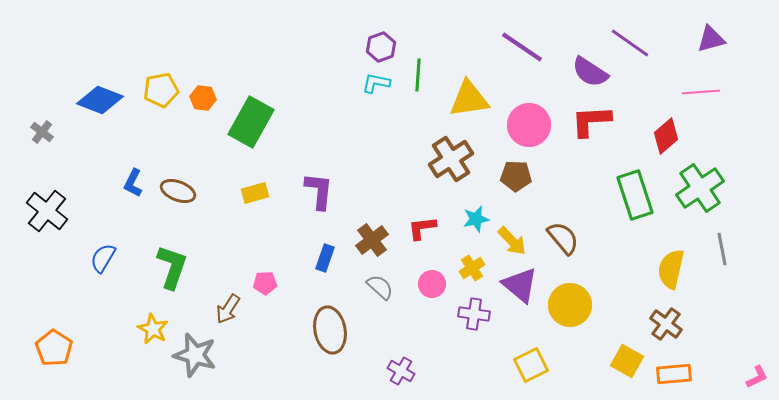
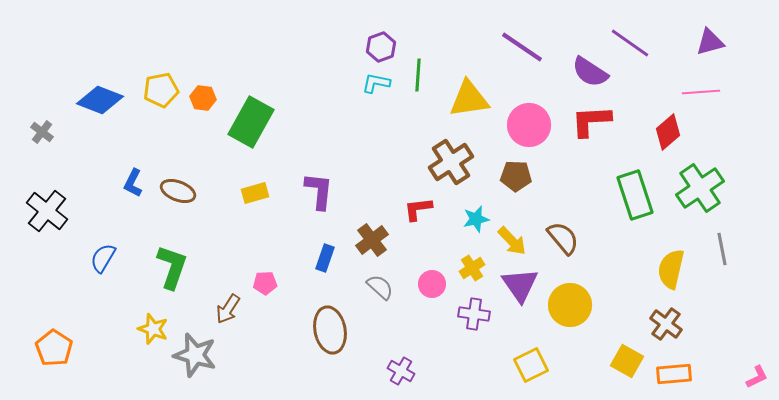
purple triangle at (711, 39): moved 1 px left, 3 px down
red diamond at (666, 136): moved 2 px right, 4 px up
brown cross at (451, 159): moved 3 px down
red L-shape at (422, 228): moved 4 px left, 19 px up
purple triangle at (520, 285): rotated 15 degrees clockwise
yellow star at (153, 329): rotated 8 degrees counterclockwise
